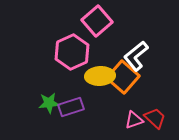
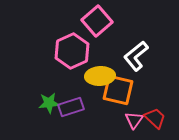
pink hexagon: moved 1 px up
orange square: moved 5 px left, 13 px down; rotated 28 degrees counterclockwise
pink triangle: rotated 36 degrees counterclockwise
